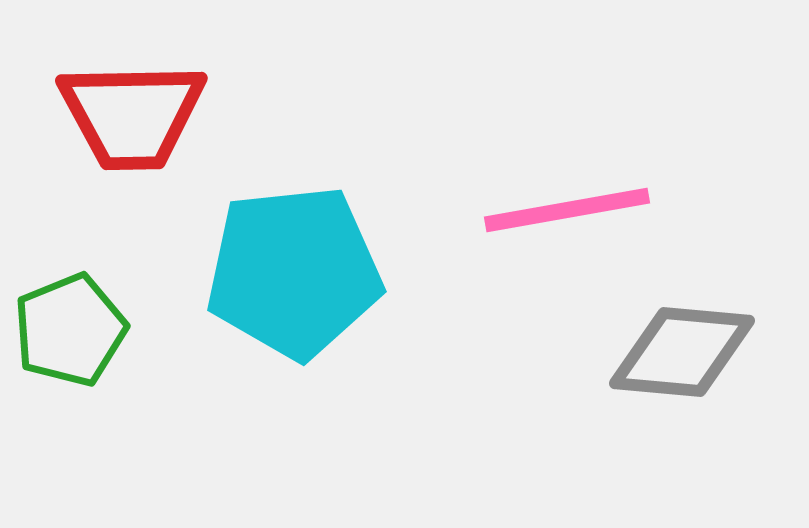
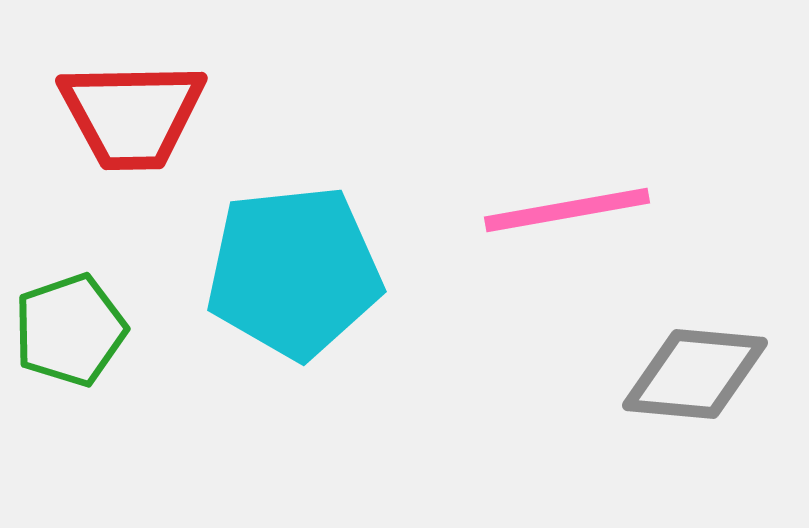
green pentagon: rotated 3 degrees clockwise
gray diamond: moved 13 px right, 22 px down
